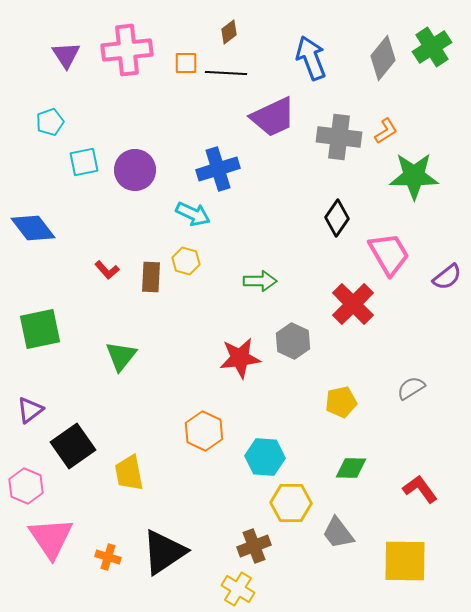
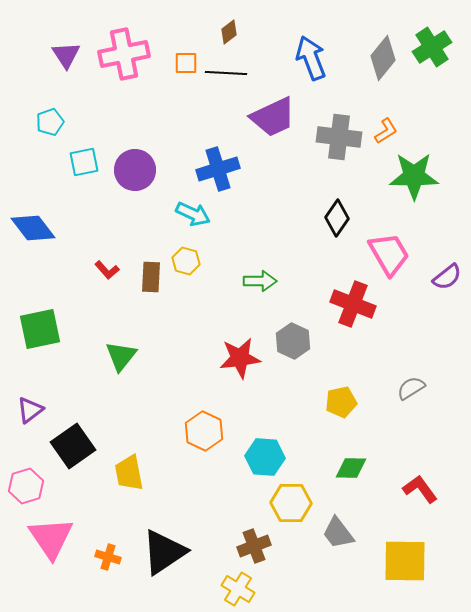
pink cross at (127, 50): moved 3 px left, 4 px down; rotated 6 degrees counterclockwise
red cross at (353, 304): rotated 24 degrees counterclockwise
pink hexagon at (26, 486): rotated 20 degrees clockwise
